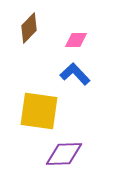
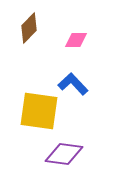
blue L-shape: moved 2 px left, 10 px down
purple diamond: rotated 9 degrees clockwise
